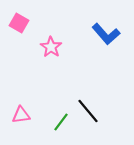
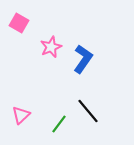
blue L-shape: moved 23 px left, 25 px down; rotated 104 degrees counterclockwise
pink star: rotated 15 degrees clockwise
pink triangle: rotated 36 degrees counterclockwise
green line: moved 2 px left, 2 px down
